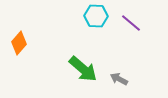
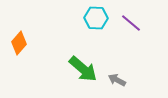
cyan hexagon: moved 2 px down
gray arrow: moved 2 px left, 1 px down
